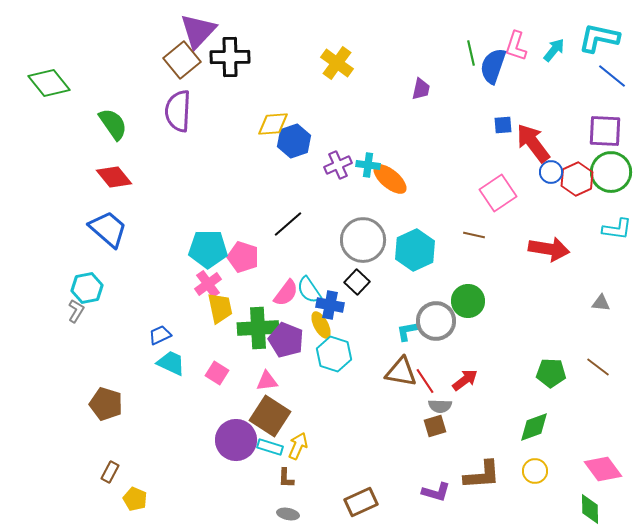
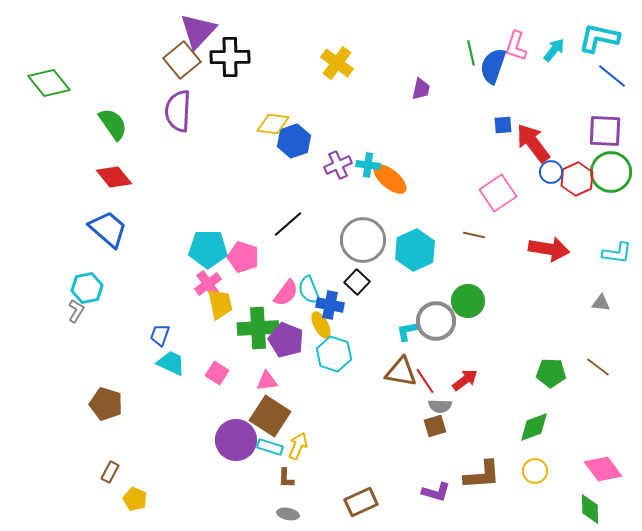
yellow diamond at (273, 124): rotated 12 degrees clockwise
cyan L-shape at (617, 229): moved 24 px down
cyan semicircle at (309, 290): rotated 12 degrees clockwise
yellow trapezoid at (220, 308): moved 4 px up
blue trapezoid at (160, 335): rotated 45 degrees counterclockwise
